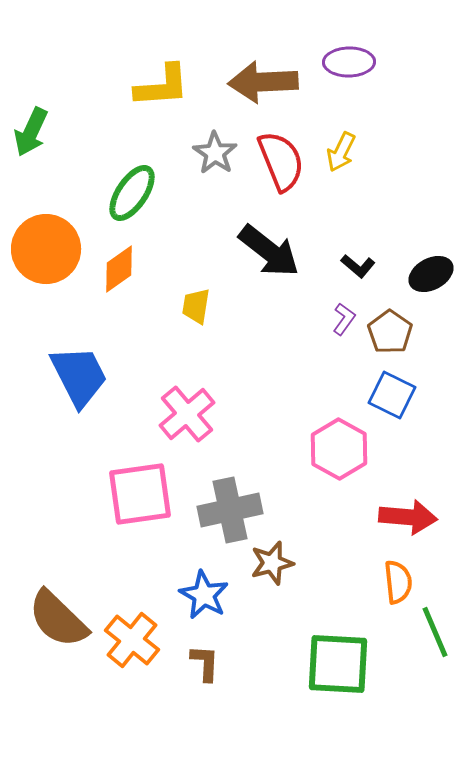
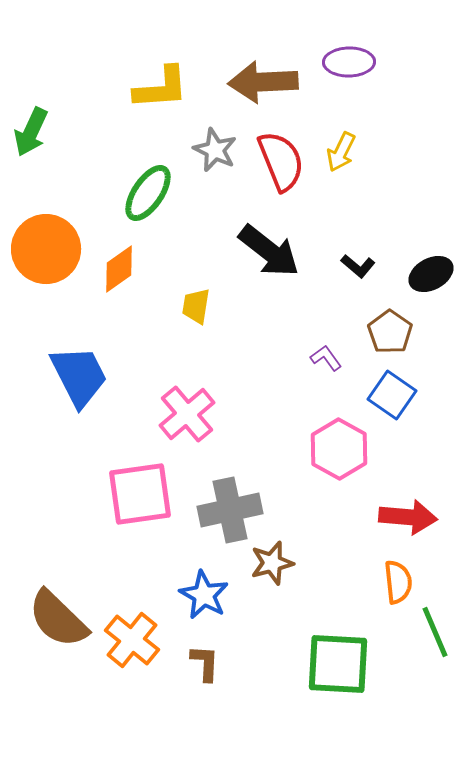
yellow L-shape: moved 1 px left, 2 px down
gray star: moved 3 px up; rotated 9 degrees counterclockwise
green ellipse: moved 16 px right
purple L-shape: moved 18 px left, 39 px down; rotated 72 degrees counterclockwise
blue square: rotated 9 degrees clockwise
